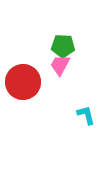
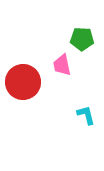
green pentagon: moved 19 px right, 7 px up
pink trapezoid: moved 2 px right; rotated 40 degrees counterclockwise
